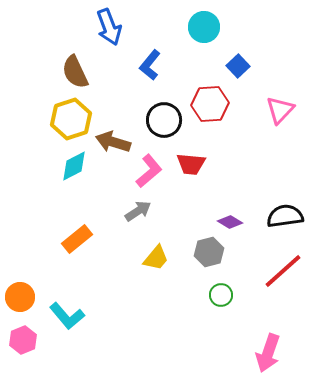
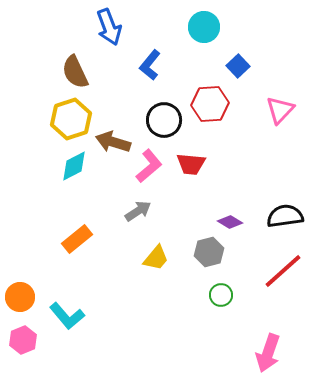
pink L-shape: moved 5 px up
